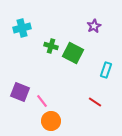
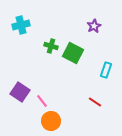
cyan cross: moved 1 px left, 3 px up
purple square: rotated 12 degrees clockwise
